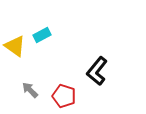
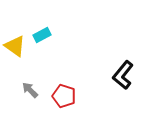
black L-shape: moved 26 px right, 4 px down
